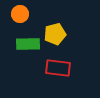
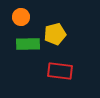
orange circle: moved 1 px right, 3 px down
red rectangle: moved 2 px right, 3 px down
